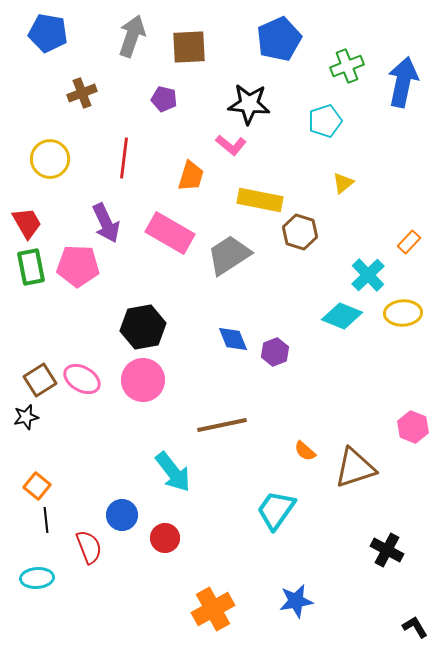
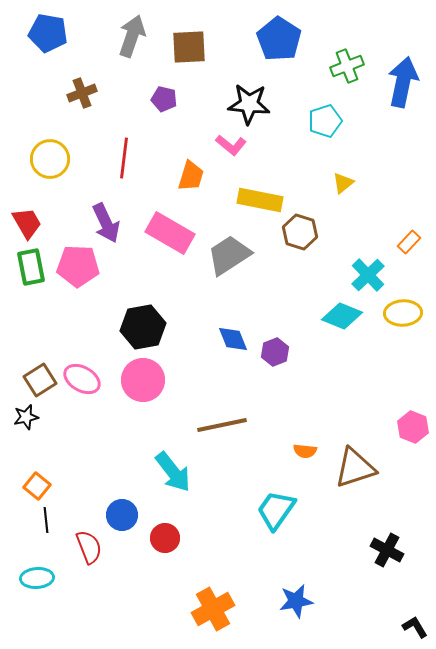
blue pentagon at (279, 39): rotated 15 degrees counterclockwise
orange semicircle at (305, 451): rotated 35 degrees counterclockwise
